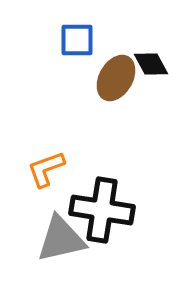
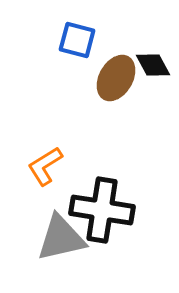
blue square: rotated 15 degrees clockwise
black diamond: moved 2 px right, 1 px down
orange L-shape: moved 1 px left, 3 px up; rotated 12 degrees counterclockwise
gray triangle: moved 1 px up
